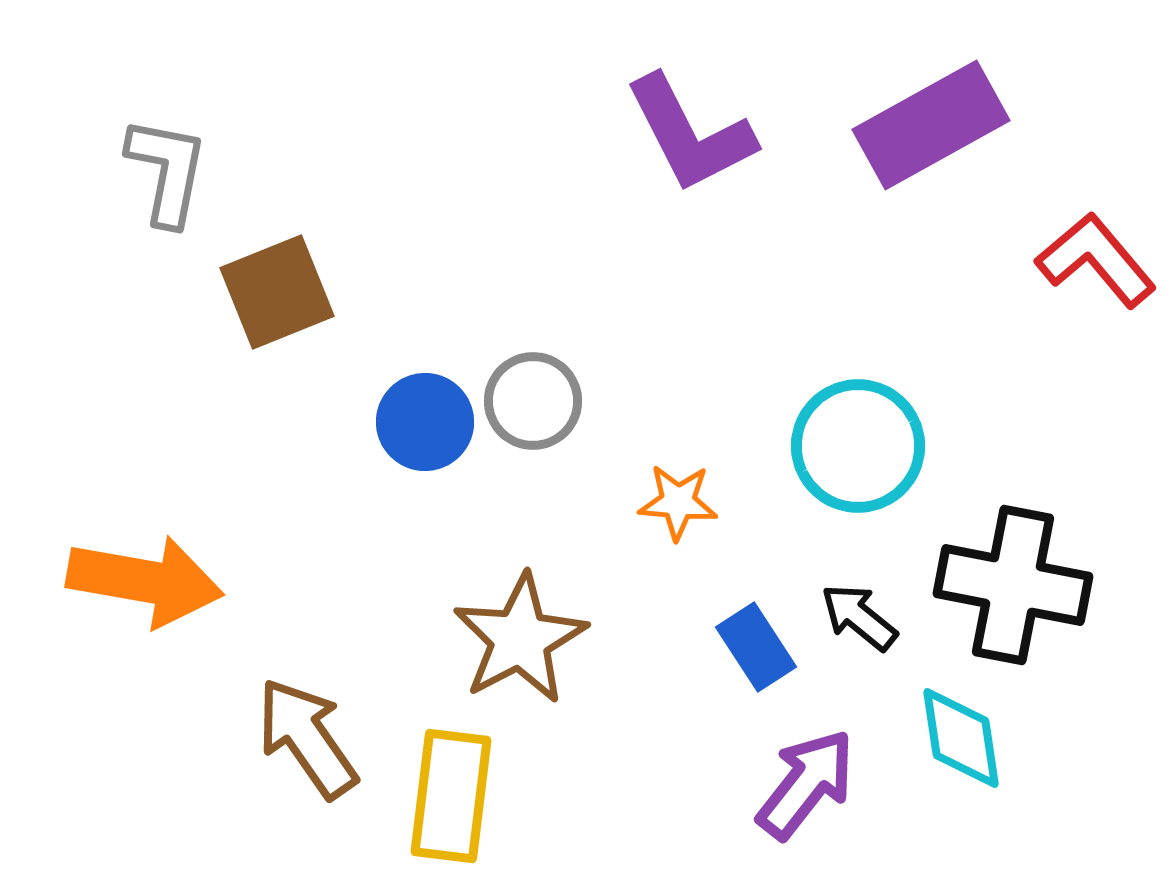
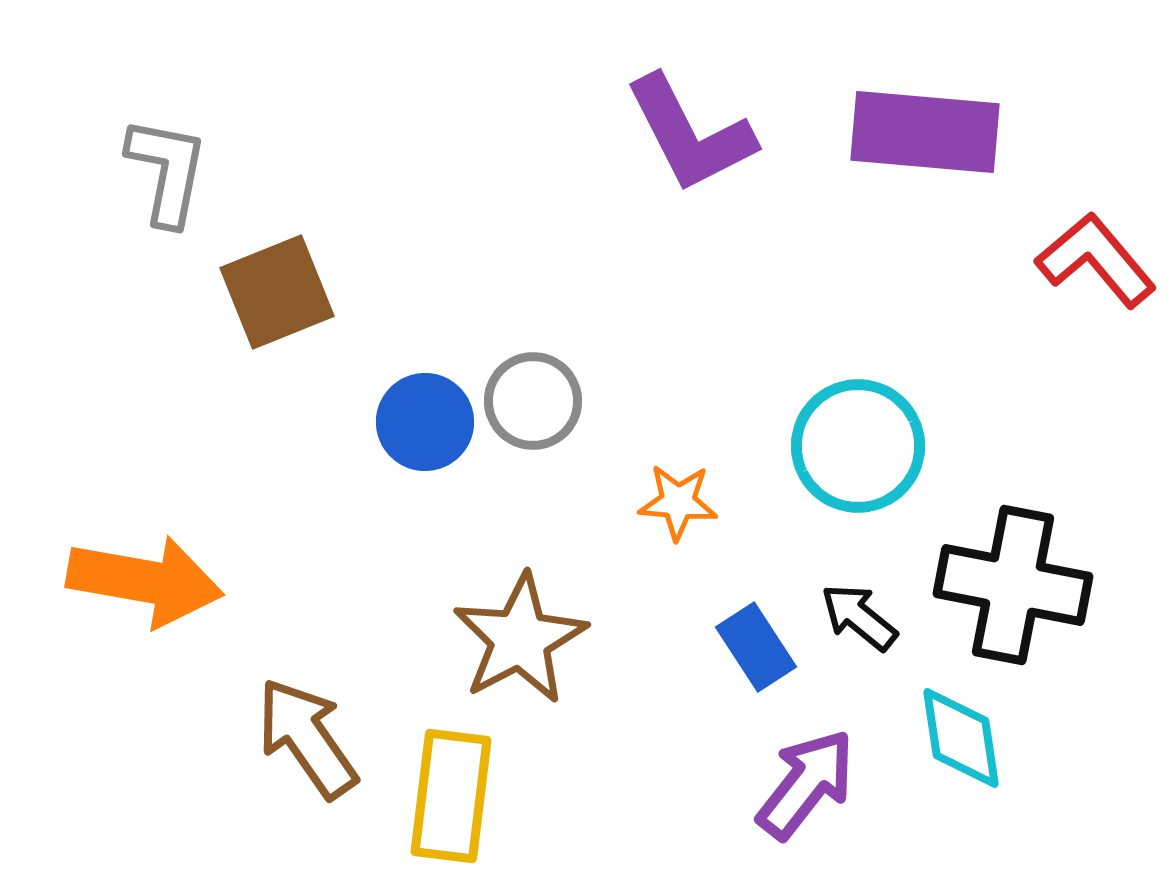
purple rectangle: moved 6 px left, 7 px down; rotated 34 degrees clockwise
